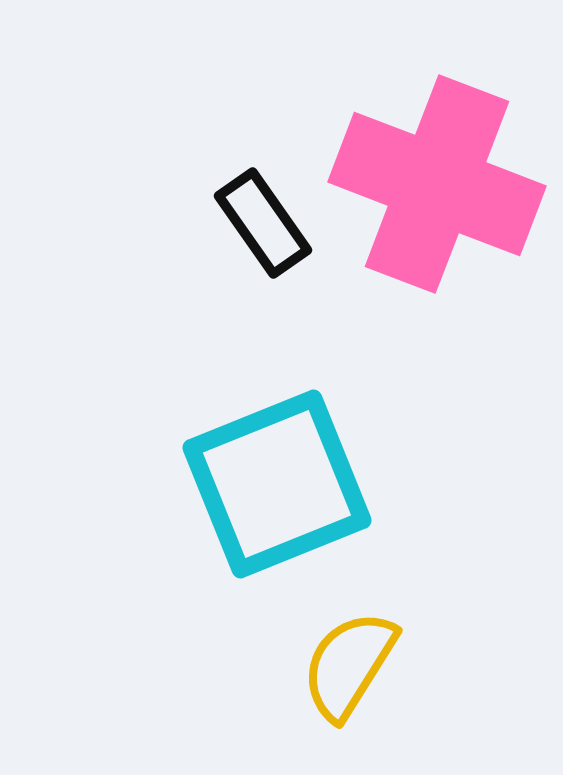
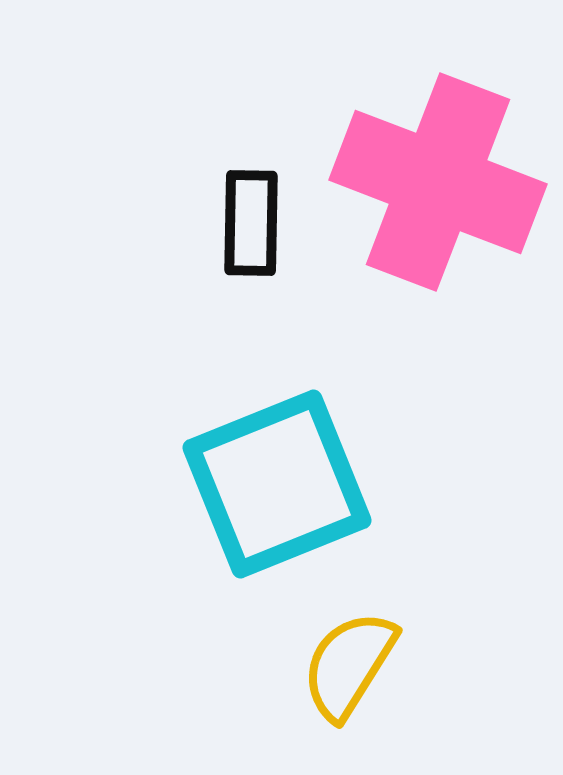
pink cross: moved 1 px right, 2 px up
black rectangle: moved 12 px left; rotated 36 degrees clockwise
